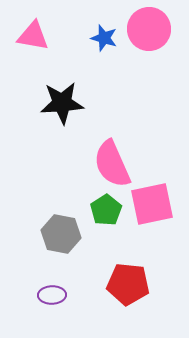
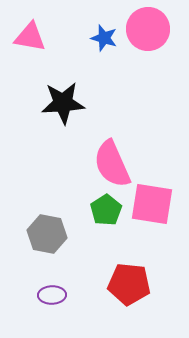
pink circle: moved 1 px left
pink triangle: moved 3 px left, 1 px down
black star: moved 1 px right
pink square: rotated 21 degrees clockwise
gray hexagon: moved 14 px left
red pentagon: moved 1 px right
